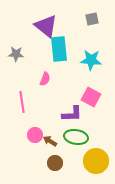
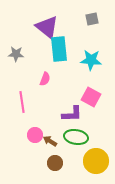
purple triangle: moved 1 px right, 1 px down
